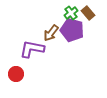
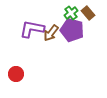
purple L-shape: moved 20 px up
